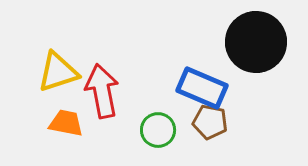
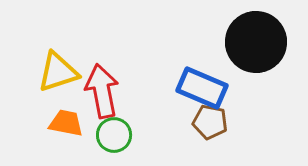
green circle: moved 44 px left, 5 px down
